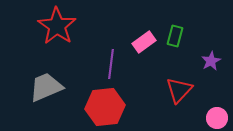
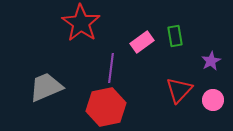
red star: moved 24 px right, 3 px up
green rectangle: rotated 25 degrees counterclockwise
pink rectangle: moved 2 px left
purple line: moved 4 px down
red hexagon: moved 1 px right; rotated 6 degrees counterclockwise
pink circle: moved 4 px left, 18 px up
